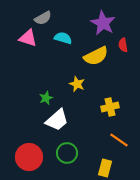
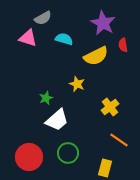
cyan semicircle: moved 1 px right, 1 px down
yellow cross: rotated 24 degrees counterclockwise
green circle: moved 1 px right
